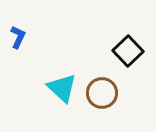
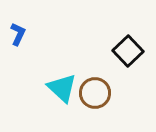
blue L-shape: moved 3 px up
brown circle: moved 7 px left
